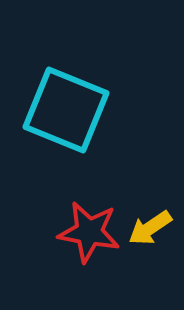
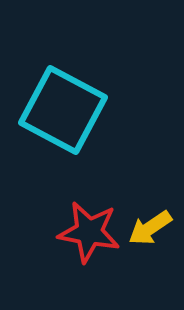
cyan square: moved 3 px left; rotated 6 degrees clockwise
